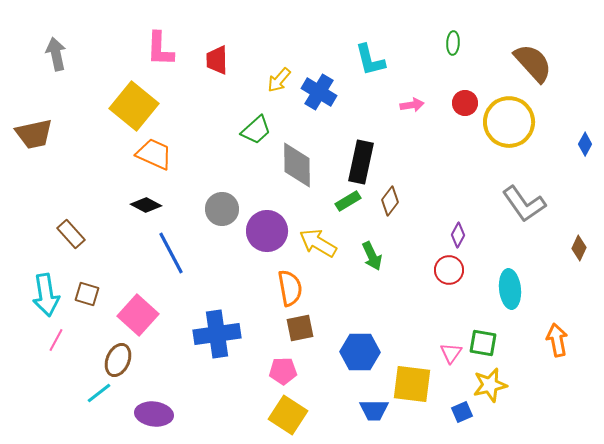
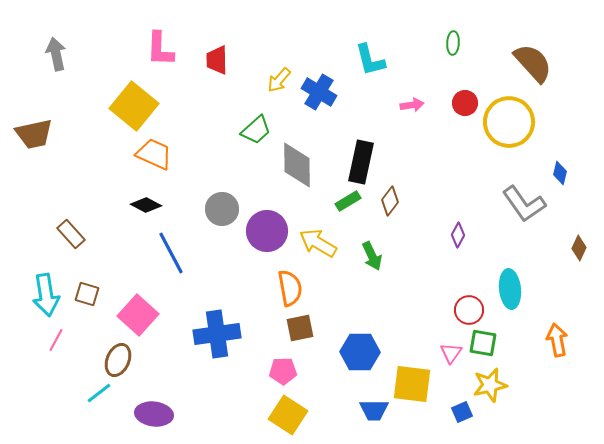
blue diamond at (585, 144): moved 25 px left, 29 px down; rotated 15 degrees counterclockwise
red circle at (449, 270): moved 20 px right, 40 px down
